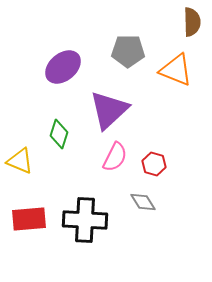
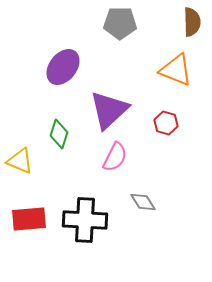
gray pentagon: moved 8 px left, 28 px up
purple ellipse: rotated 12 degrees counterclockwise
red hexagon: moved 12 px right, 41 px up
